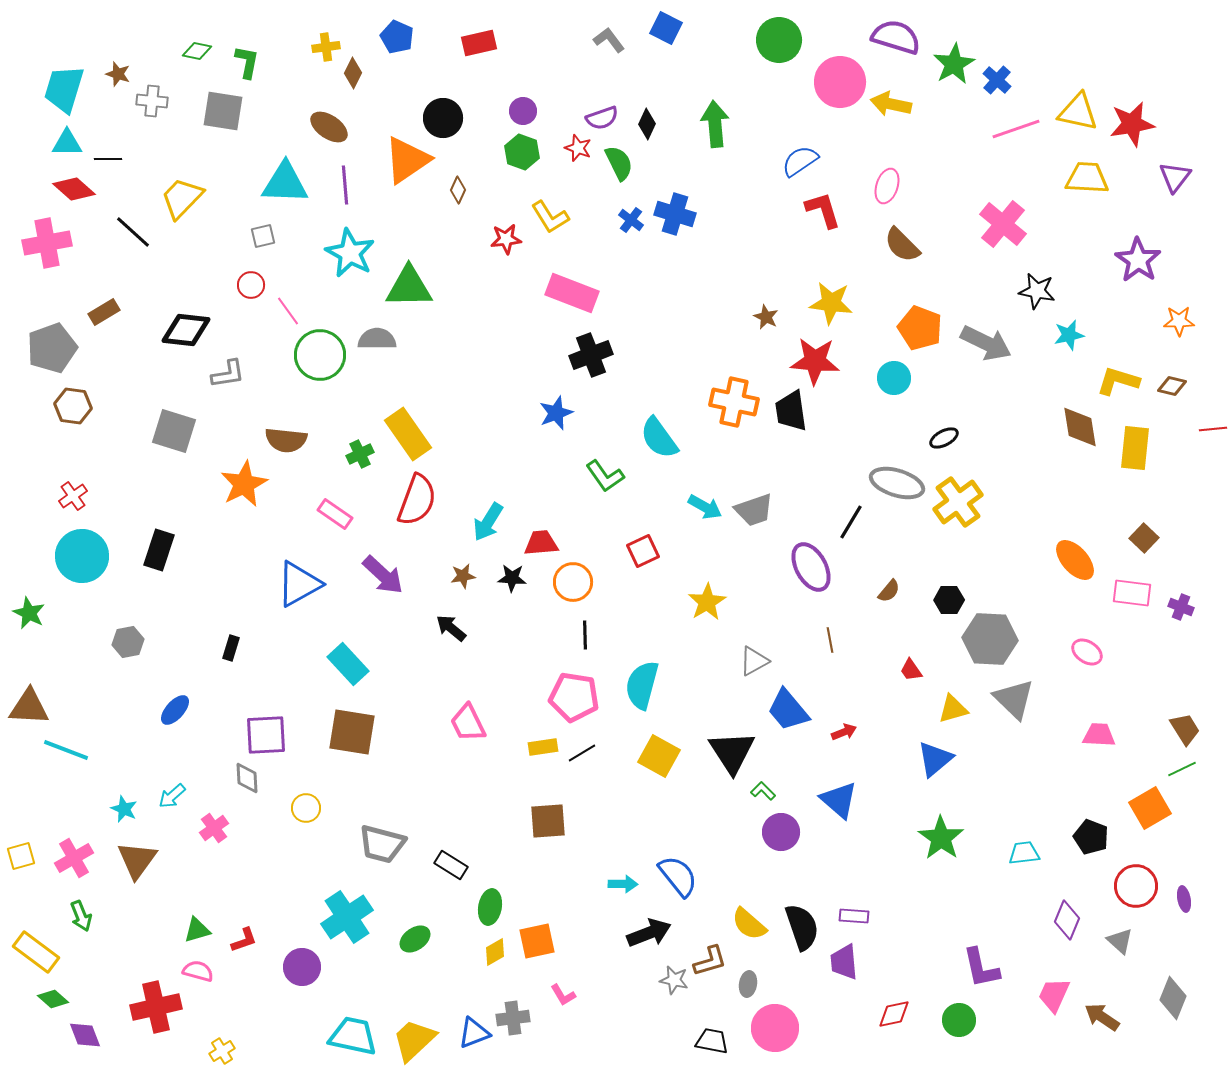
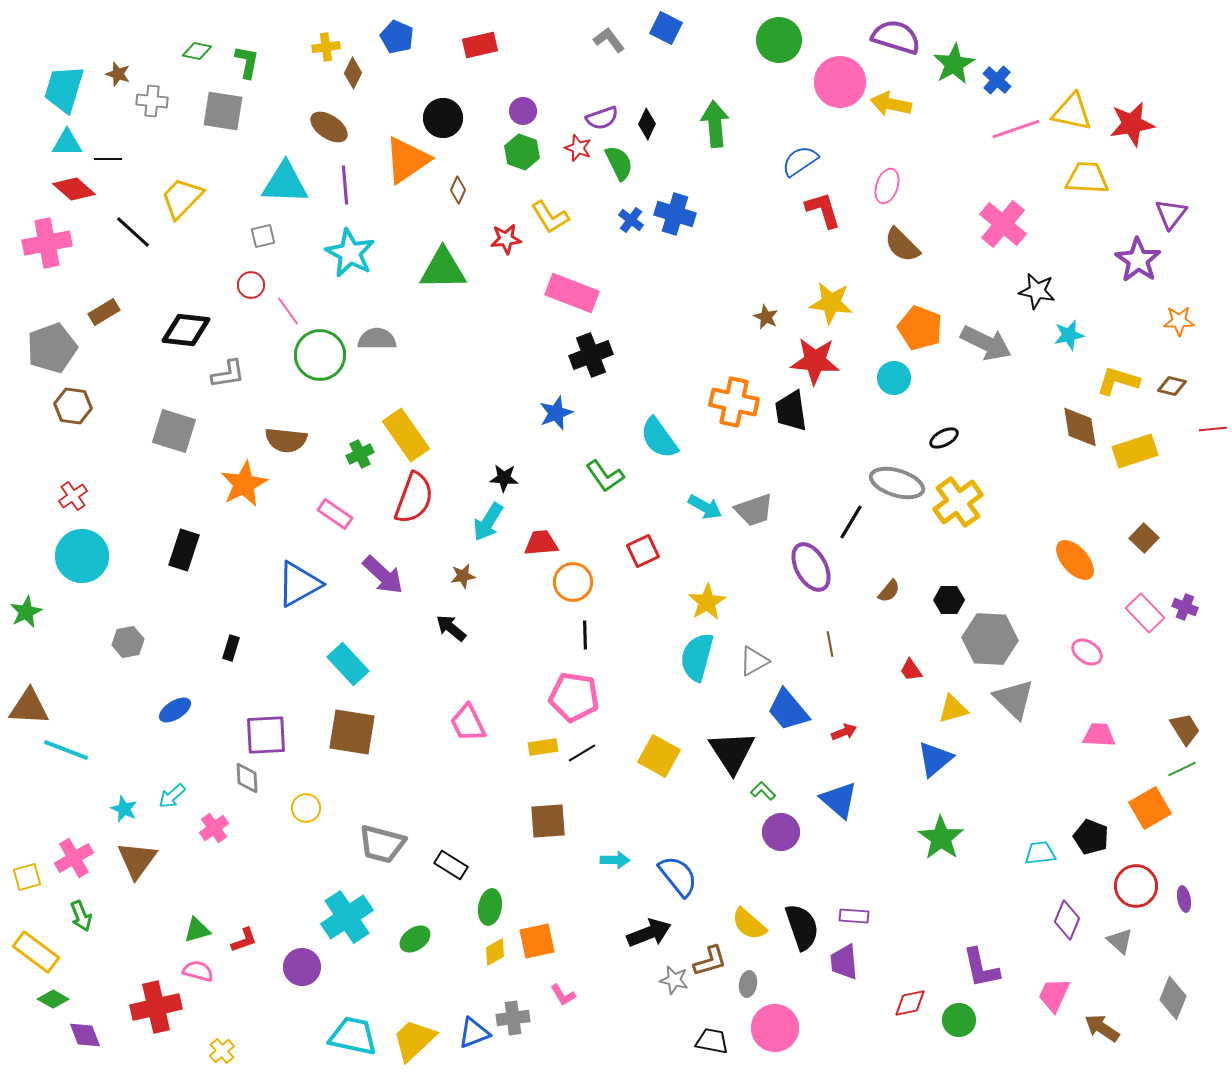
red rectangle at (479, 43): moved 1 px right, 2 px down
yellow triangle at (1078, 112): moved 6 px left
purple triangle at (1175, 177): moved 4 px left, 37 px down
green triangle at (409, 287): moved 34 px right, 18 px up
yellow rectangle at (408, 434): moved 2 px left, 1 px down
yellow rectangle at (1135, 448): moved 3 px down; rotated 66 degrees clockwise
red semicircle at (417, 500): moved 3 px left, 2 px up
black rectangle at (159, 550): moved 25 px right
black star at (512, 578): moved 8 px left, 100 px up
pink rectangle at (1132, 593): moved 13 px right, 20 px down; rotated 39 degrees clockwise
purple cross at (1181, 607): moved 4 px right
green star at (29, 613): moved 3 px left, 1 px up; rotated 20 degrees clockwise
brown line at (830, 640): moved 4 px down
cyan semicircle at (642, 685): moved 55 px right, 28 px up
blue ellipse at (175, 710): rotated 16 degrees clockwise
cyan trapezoid at (1024, 853): moved 16 px right
yellow square at (21, 856): moved 6 px right, 21 px down
cyan arrow at (623, 884): moved 8 px left, 24 px up
green diamond at (53, 999): rotated 12 degrees counterclockwise
red diamond at (894, 1014): moved 16 px right, 11 px up
brown arrow at (1102, 1017): moved 11 px down
yellow cross at (222, 1051): rotated 10 degrees counterclockwise
